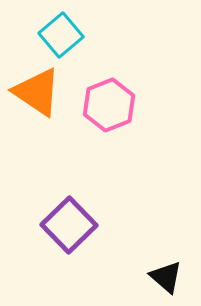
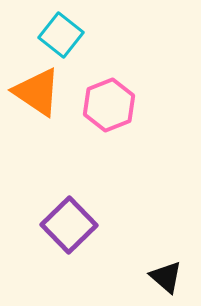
cyan square: rotated 12 degrees counterclockwise
